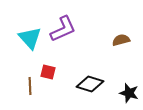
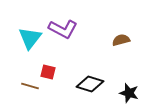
purple L-shape: rotated 52 degrees clockwise
cyan triangle: rotated 20 degrees clockwise
brown line: rotated 72 degrees counterclockwise
